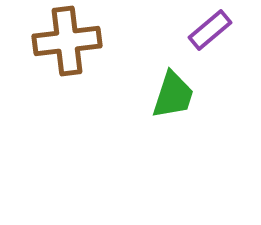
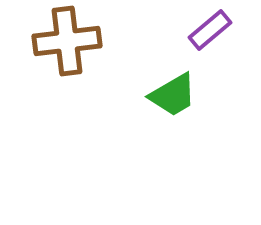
green trapezoid: rotated 42 degrees clockwise
